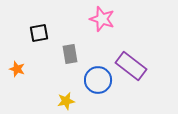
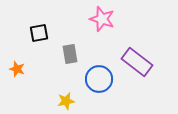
purple rectangle: moved 6 px right, 4 px up
blue circle: moved 1 px right, 1 px up
